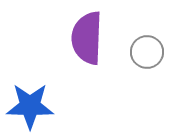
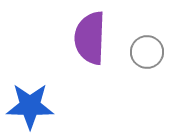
purple semicircle: moved 3 px right
